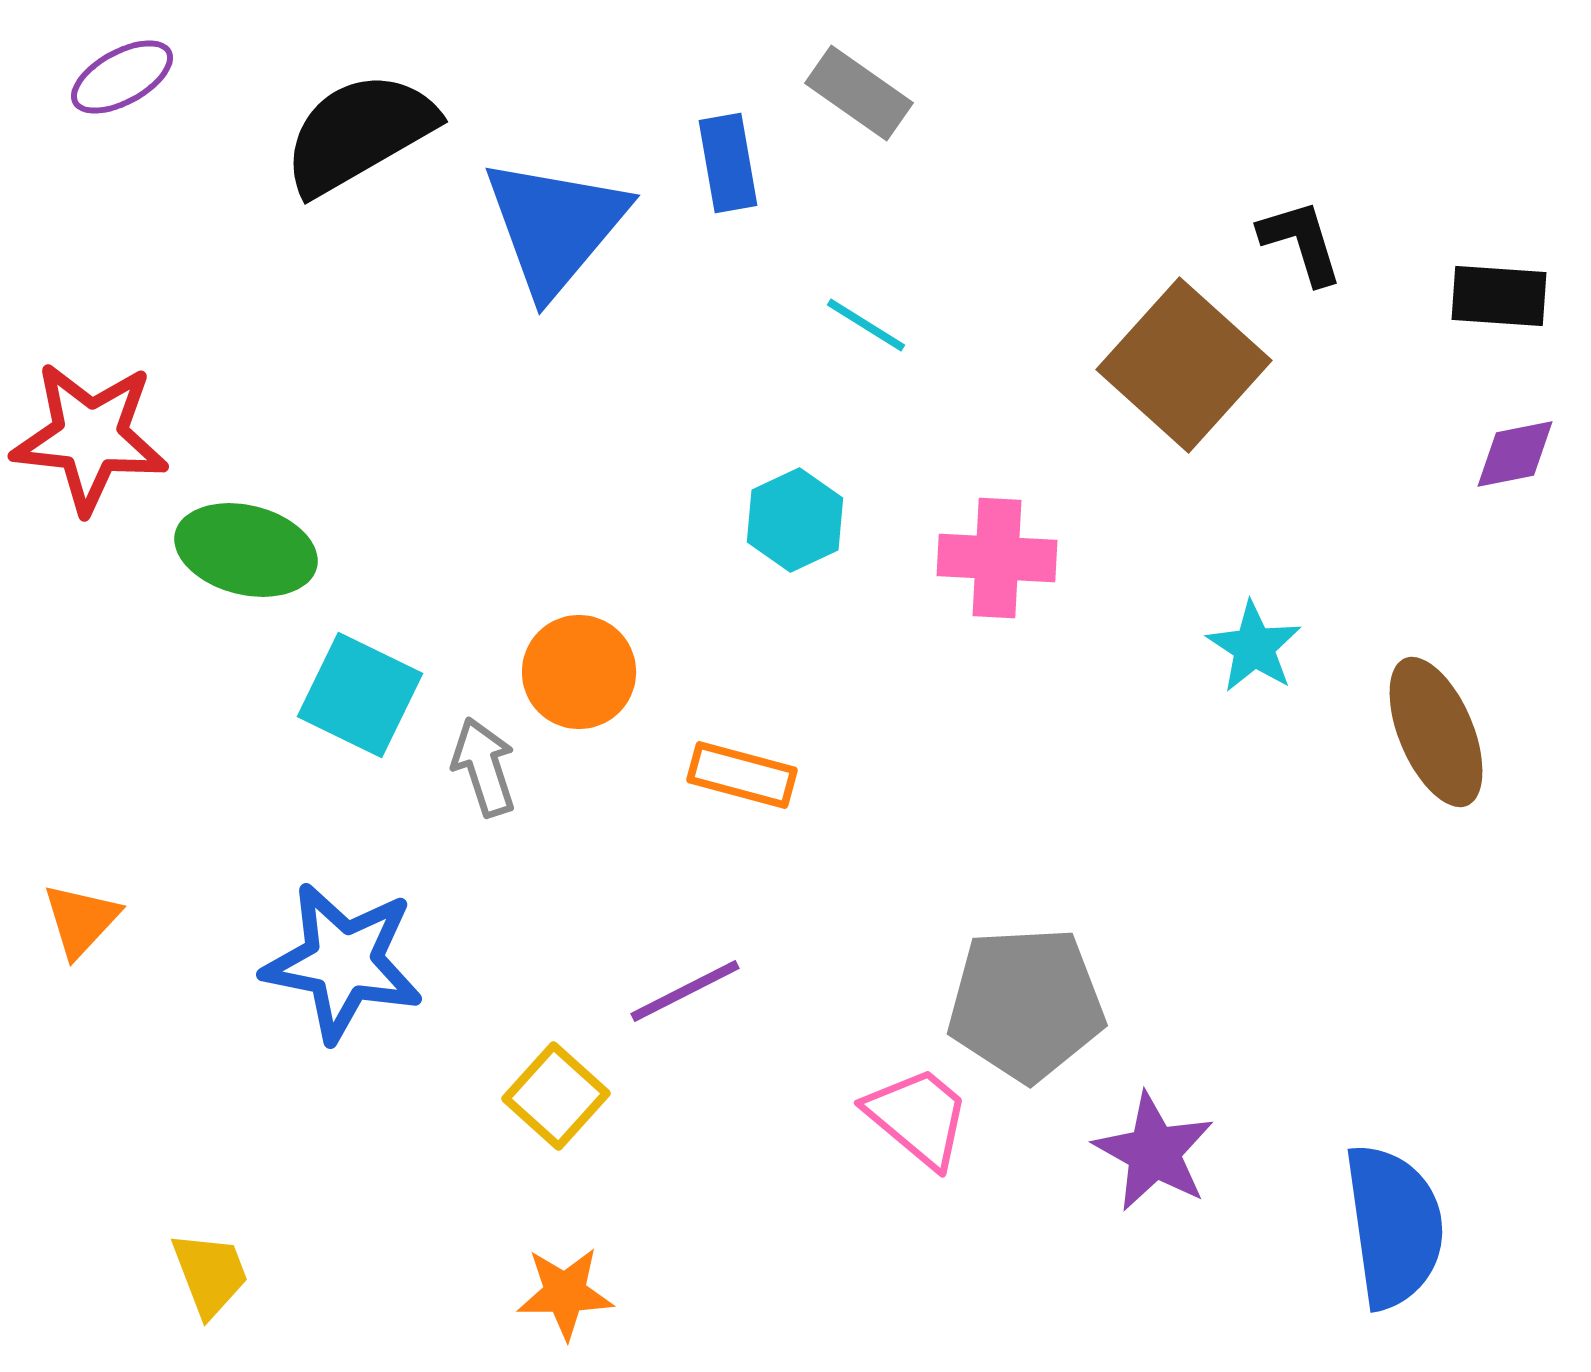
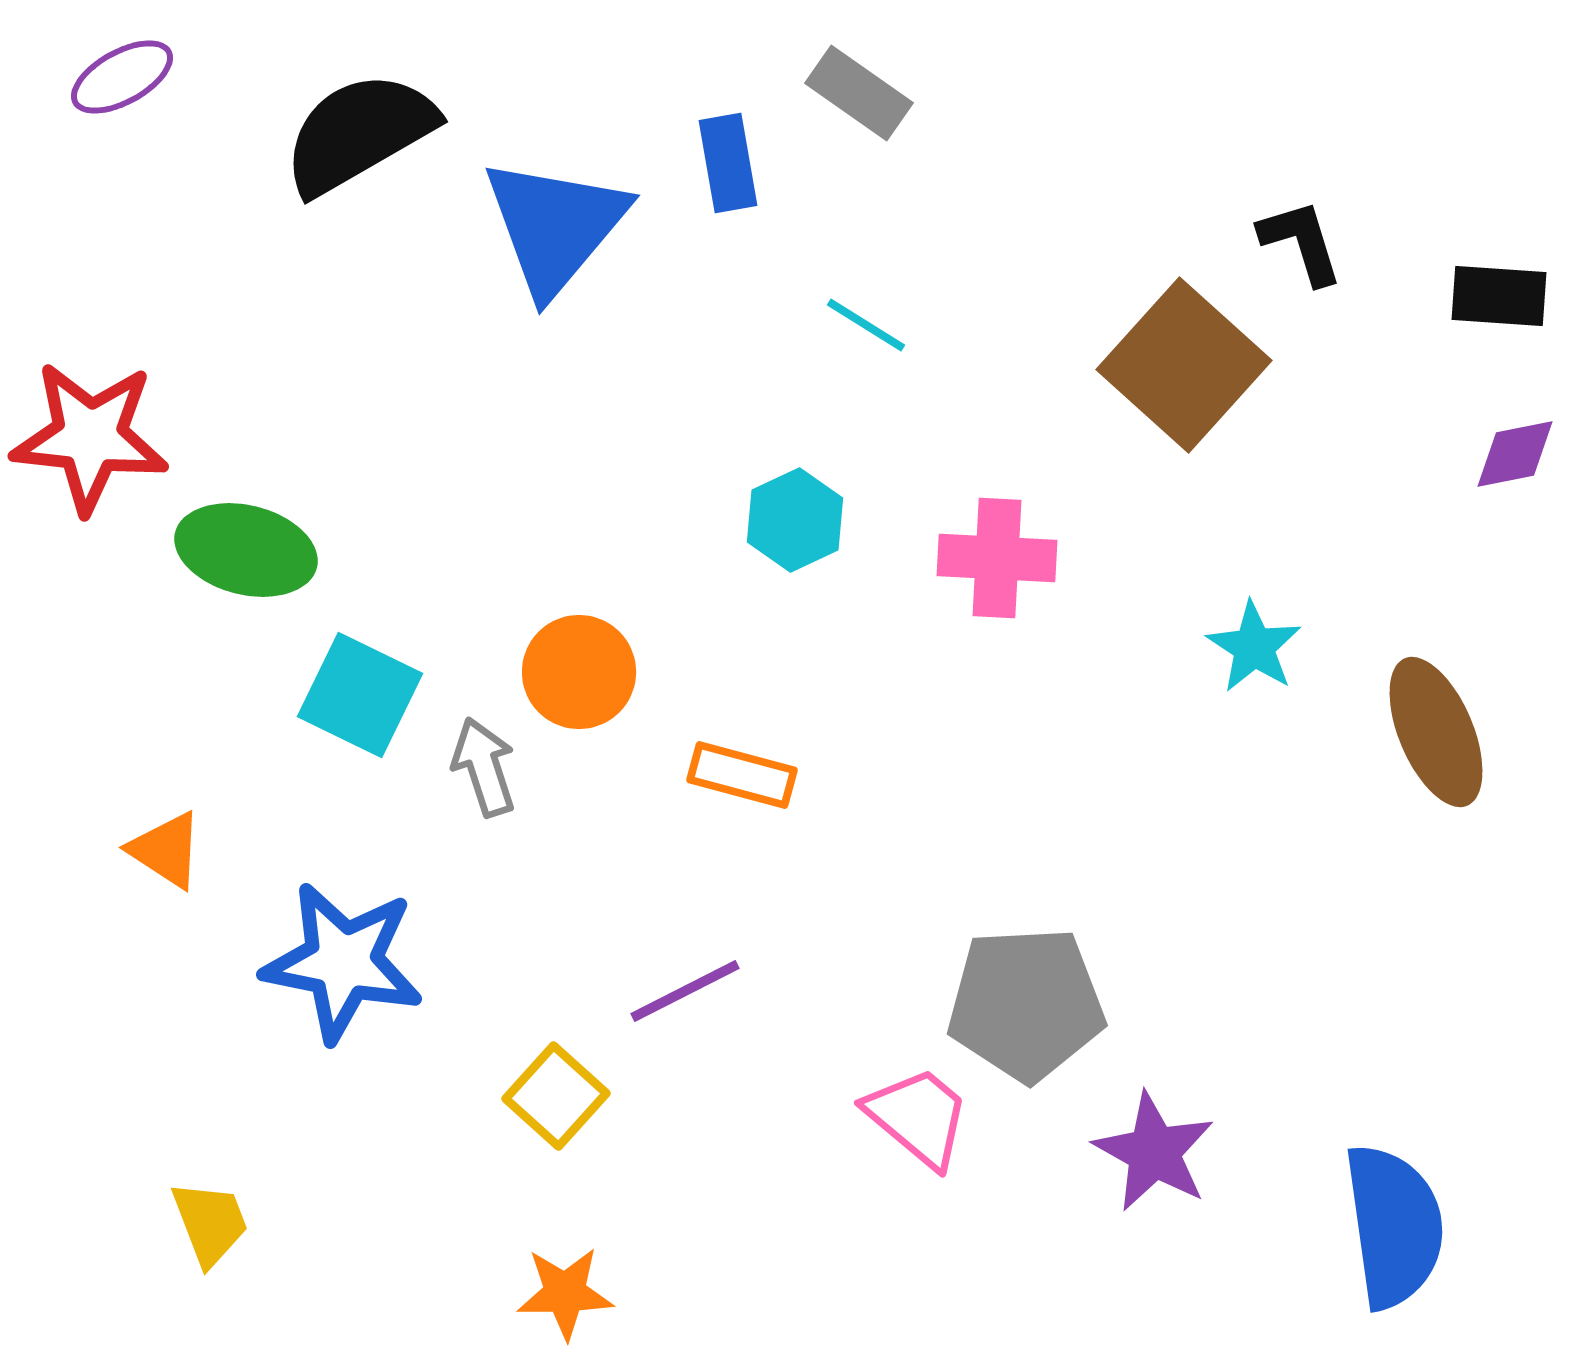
orange triangle: moved 85 px right, 70 px up; rotated 40 degrees counterclockwise
yellow trapezoid: moved 51 px up
